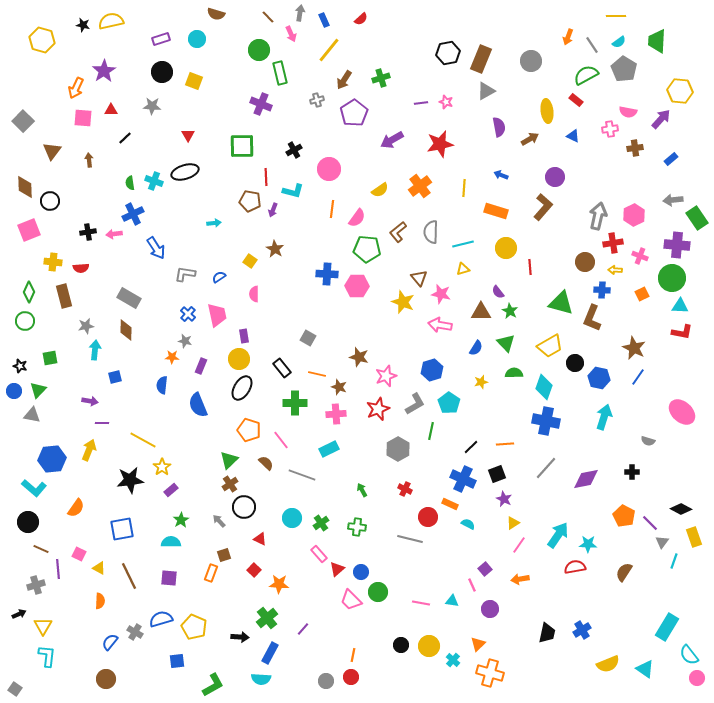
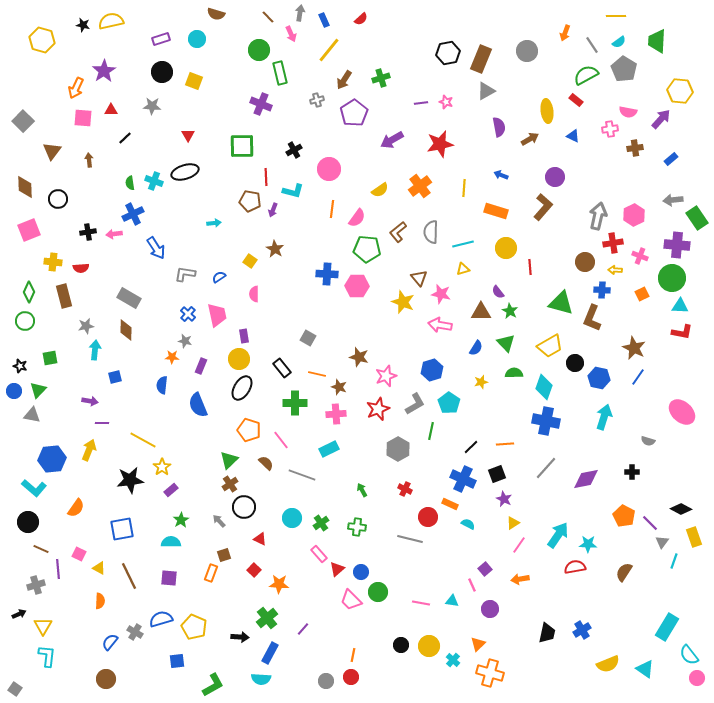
orange arrow at (568, 37): moved 3 px left, 4 px up
gray circle at (531, 61): moved 4 px left, 10 px up
black circle at (50, 201): moved 8 px right, 2 px up
